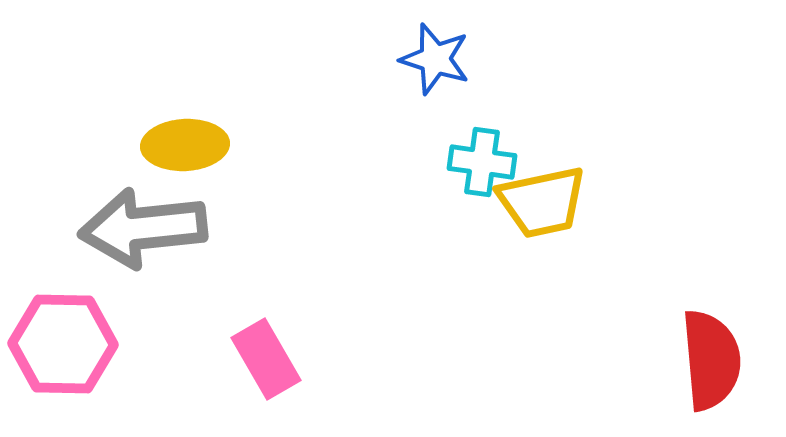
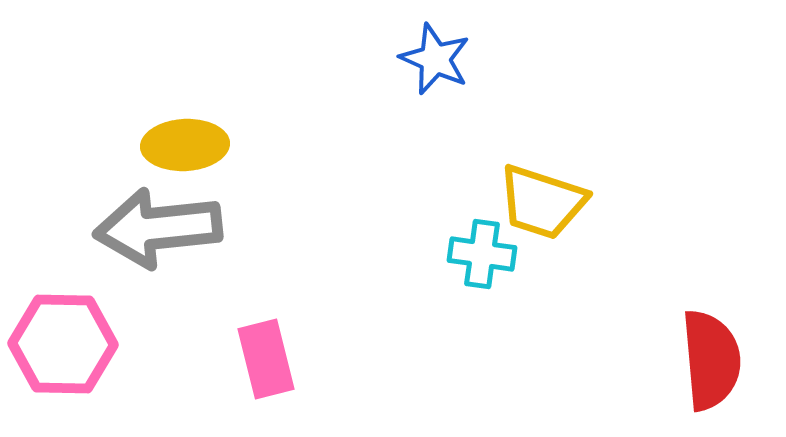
blue star: rotated 6 degrees clockwise
cyan cross: moved 92 px down
yellow trapezoid: rotated 30 degrees clockwise
gray arrow: moved 15 px right
pink rectangle: rotated 16 degrees clockwise
